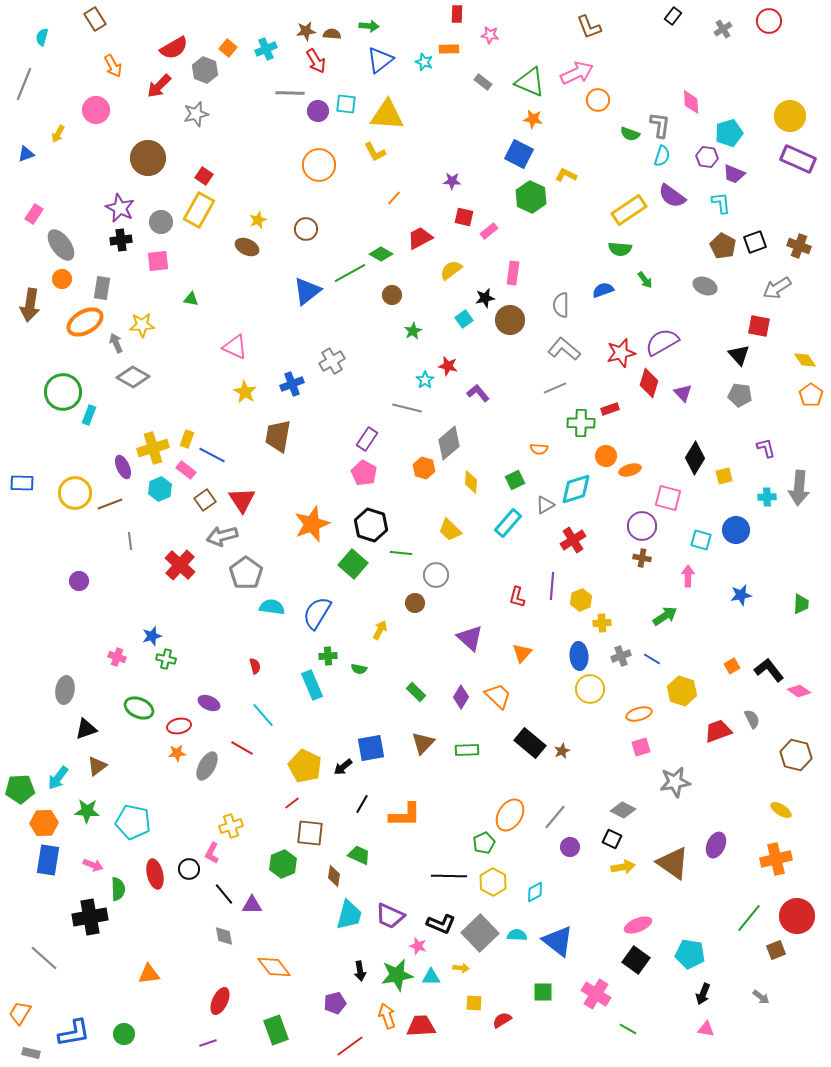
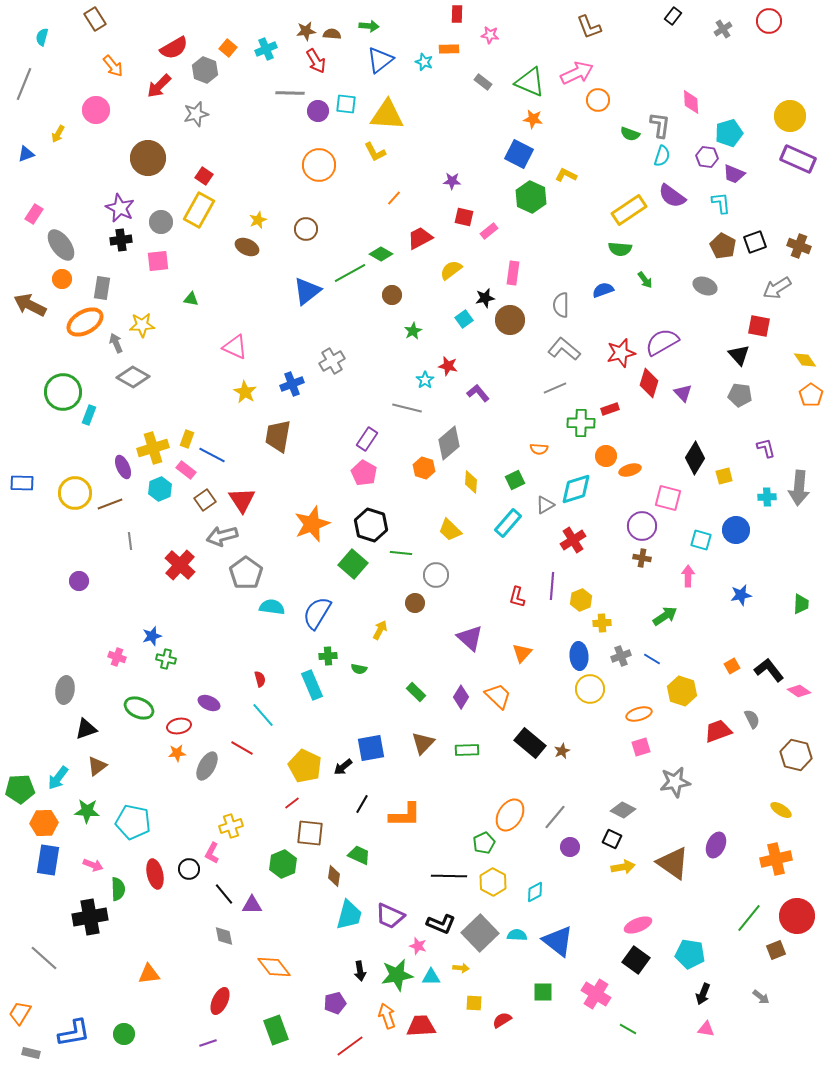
orange arrow at (113, 66): rotated 10 degrees counterclockwise
brown arrow at (30, 305): rotated 108 degrees clockwise
red semicircle at (255, 666): moved 5 px right, 13 px down
